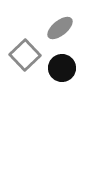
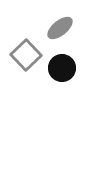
gray square: moved 1 px right
